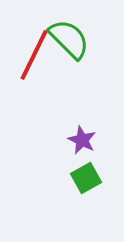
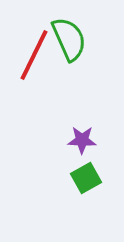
green semicircle: rotated 21 degrees clockwise
purple star: rotated 24 degrees counterclockwise
